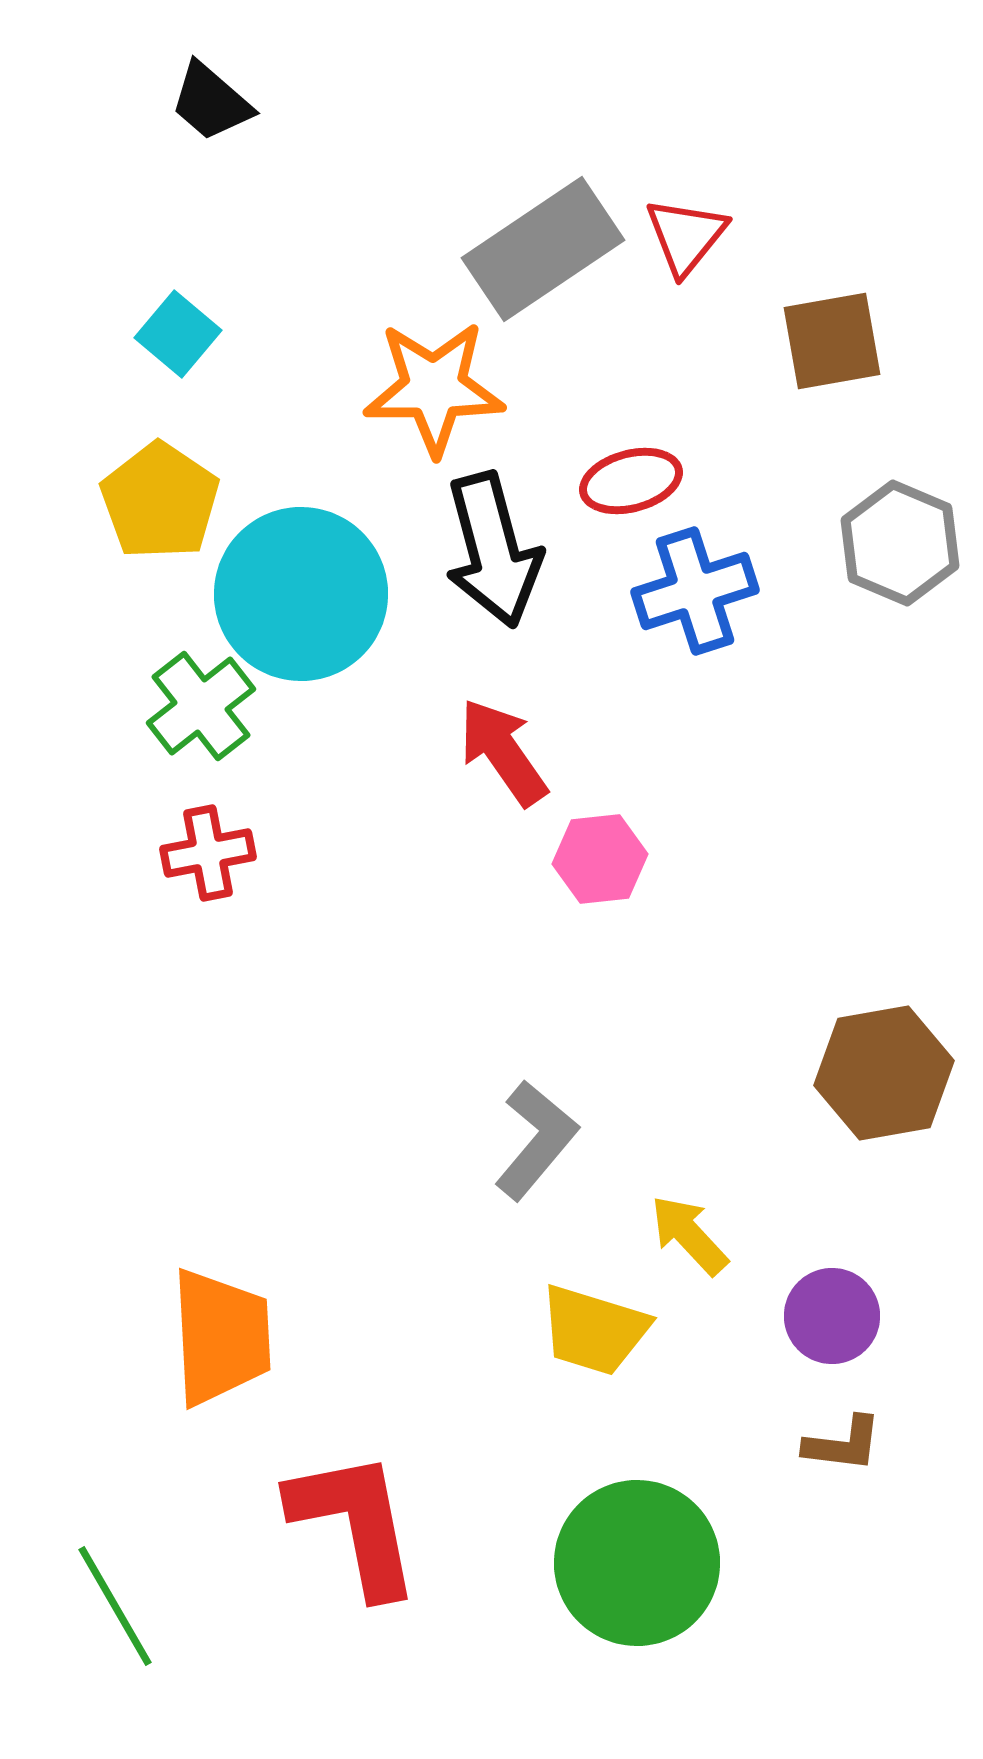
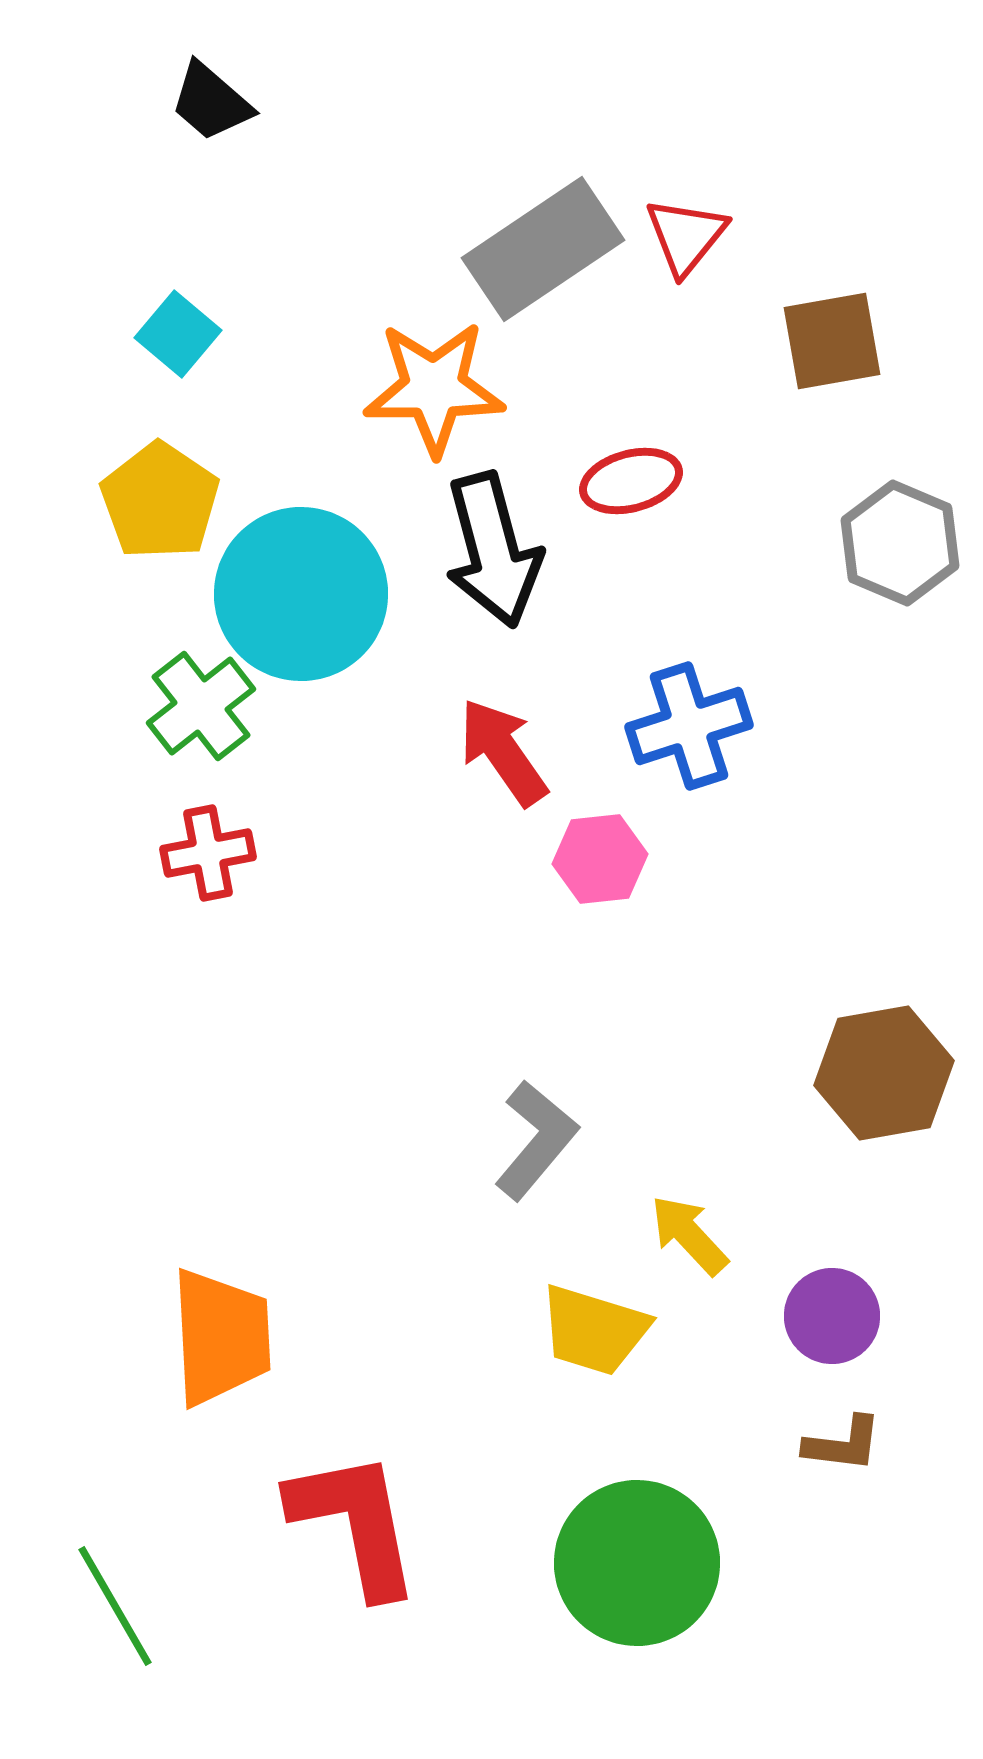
blue cross: moved 6 px left, 135 px down
